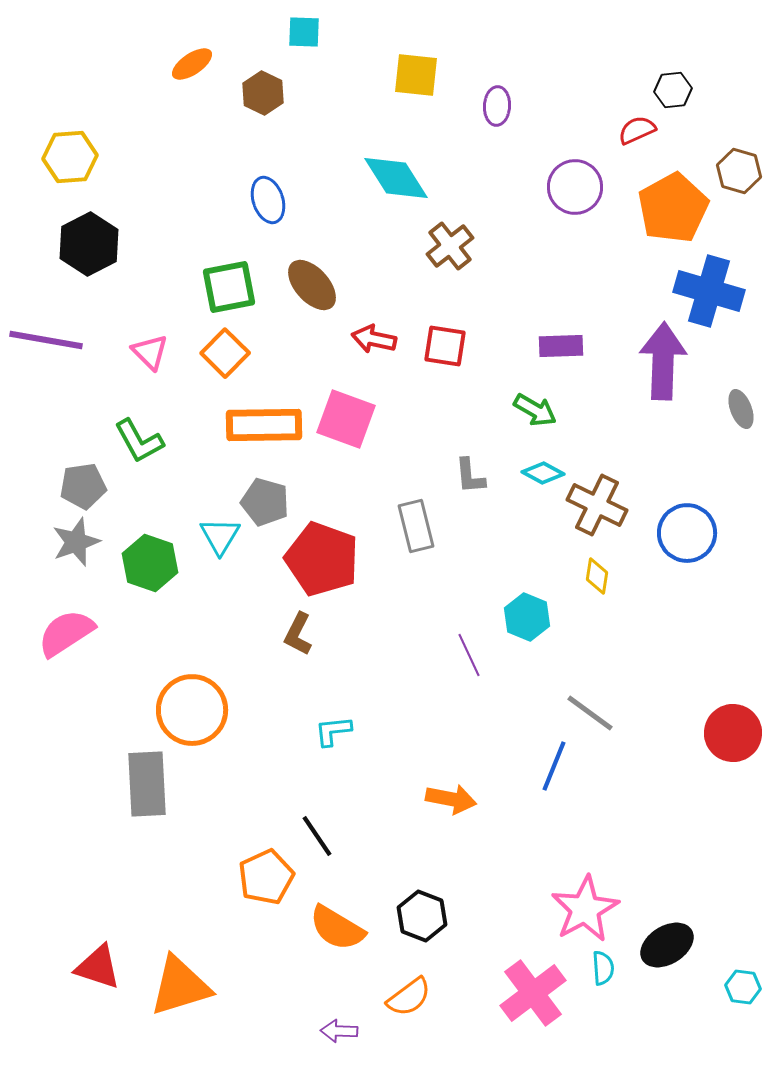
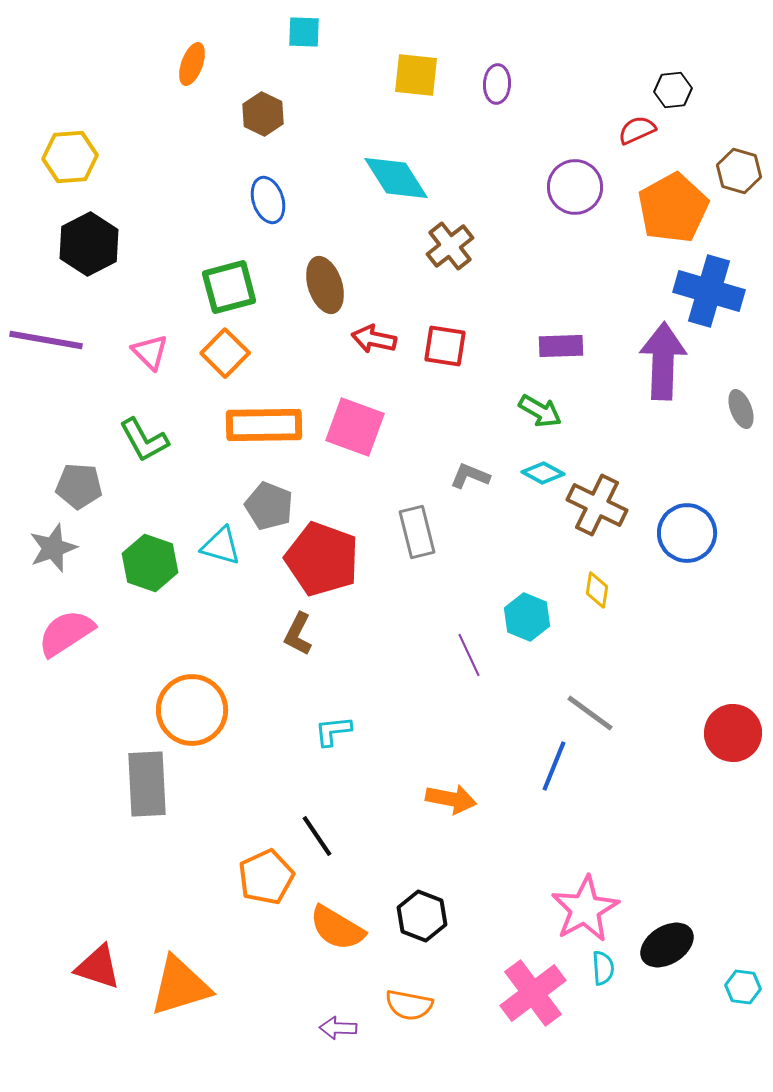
orange ellipse at (192, 64): rotated 36 degrees counterclockwise
brown hexagon at (263, 93): moved 21 px down
purple ellipse at (497, 106): moved 22 px up
brown ellipse at (312, 285): moved 13 px right; rotated 24 degrees clockwise
green square at (229, 287): rotated 4 degrees counterclockwise
green arrow at (535, 410): moved 5 px right, 1 px down
pink square at (346, 419): moved 9 px right, 8 px down
green L-shape at (139, 441): moved 5 px right, 1 px up
gray L-shape at (470, 476): rotated 117 degrees clockwise
gray pentagon at (83, 486): moved 4 px left; rotated 12 degrees clockwise
gray pentagon at (265, 502): moved 4 px right, 4 px down; rotated 6 degrees clockwise
gray rectangle at (416, 526): moved 1 px right, 6 px down
cyan triangle at (220, 536): moved 1 px right, 10 px down; rotated 45 degrees counterclockwise
gray star at (76, 542): moved 23 px left, 6 px down
yellow diamond at (597, 576): moved 14 px down
orange semicircle at (409, 997): moved 8 px down; rotated 48 degrees clockwise
purple arrow at (339, 1031): moved 1 px left, 3 px up
